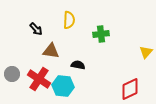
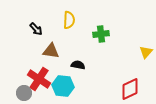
gray circle: moved 12 px right, 19 px down
